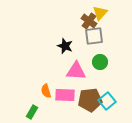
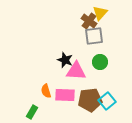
black star: moved 14 px down
